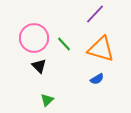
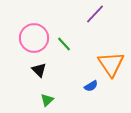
orange triangle: moved 10 px right, 15 px down; rotated 40 degrees clockwise
black triangle: moved 4 px down
blue semicircle: moved 6 px left, 7 px down
